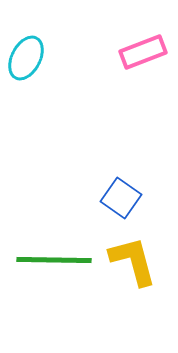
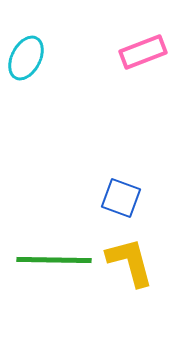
blue square: rotated 15 degrees counterclockwise
yellow L-shape: moved 3 px left, 1 px down
